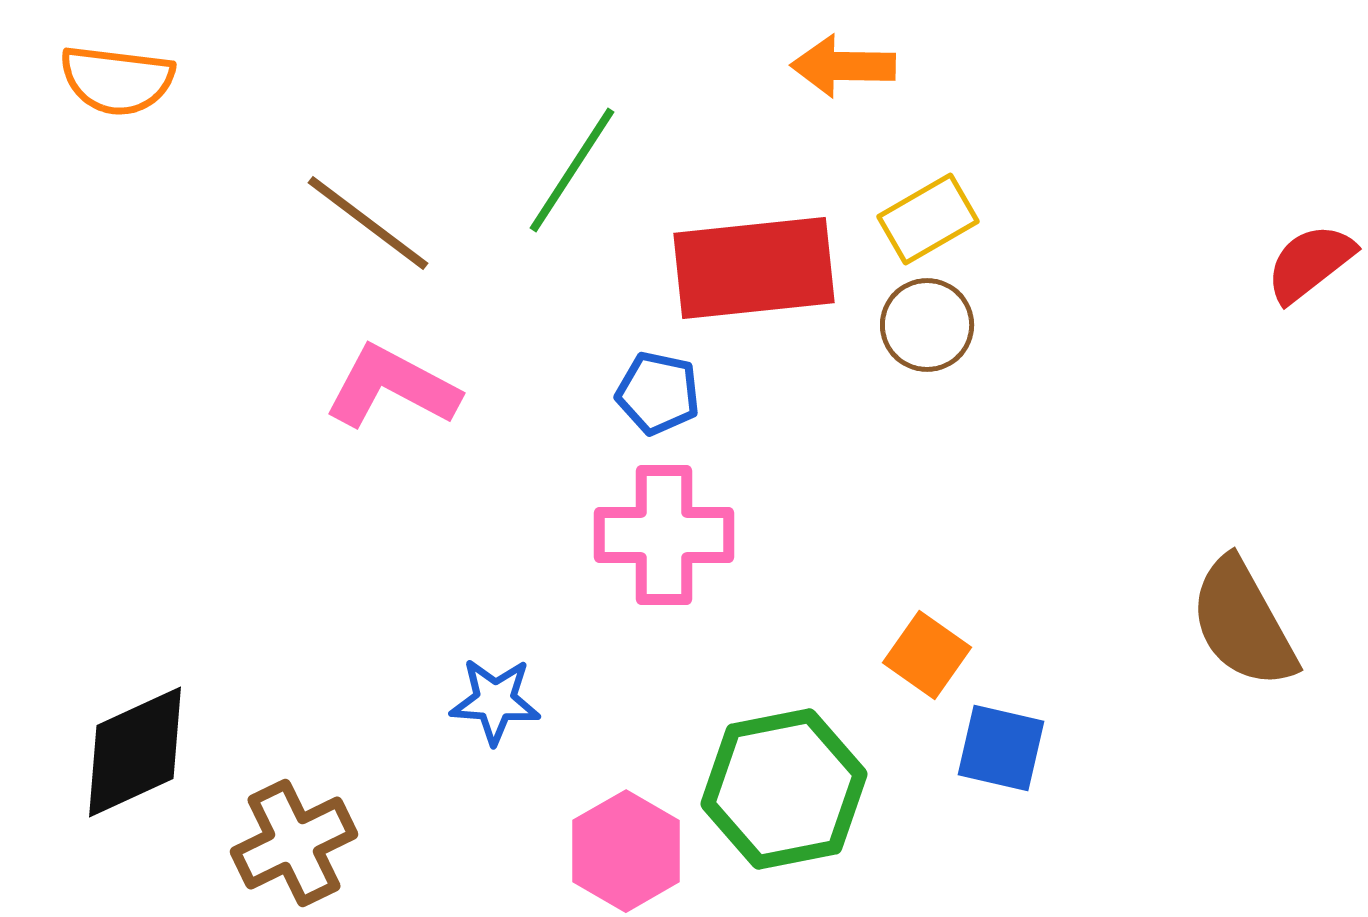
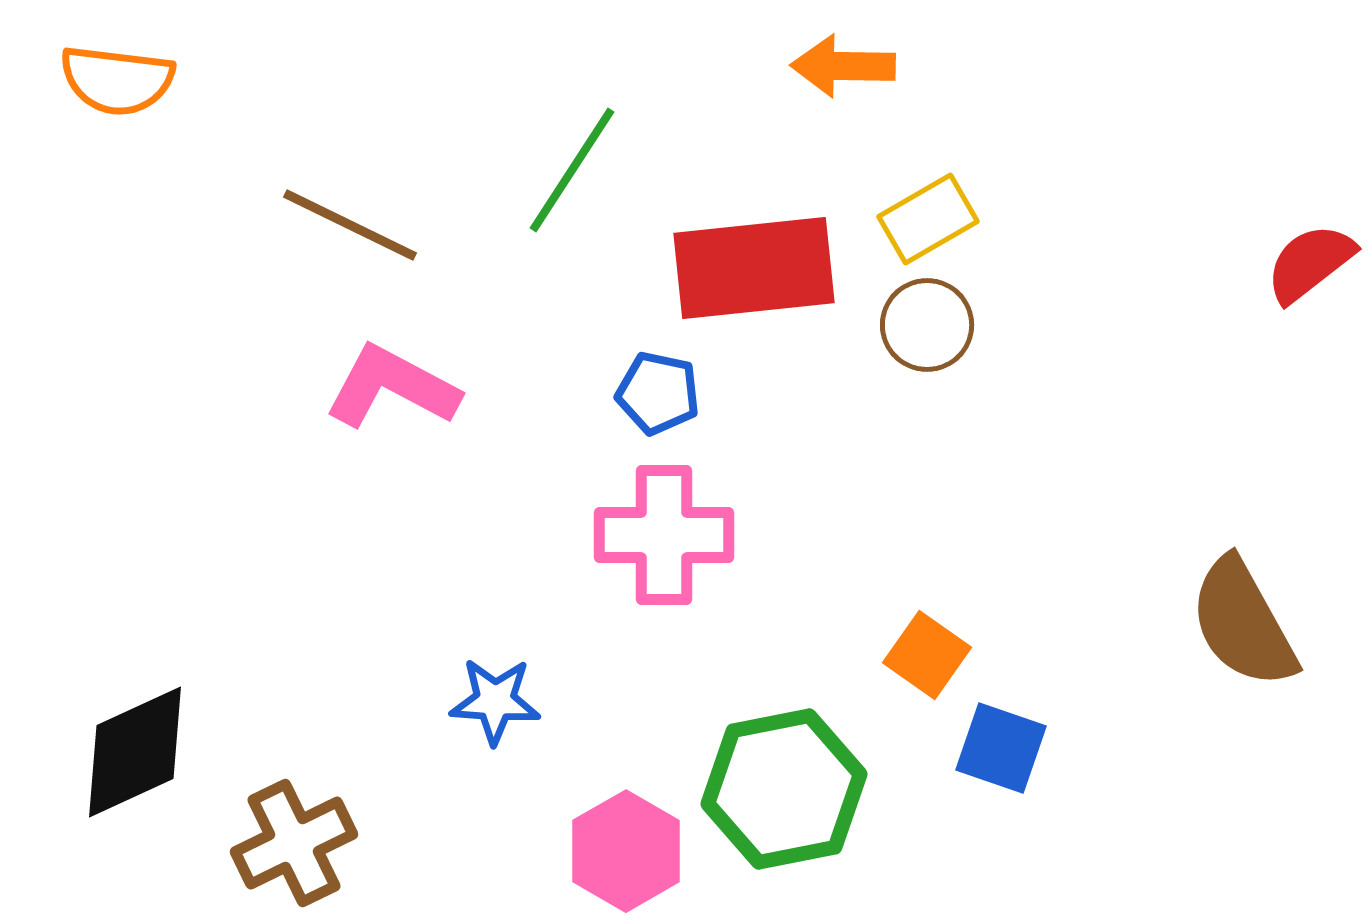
brown line: moved 18 px left, 2 px down; rotated 11 degrees counterclockwise
blue square: rotated 6 degrees clockwise
